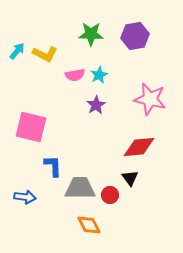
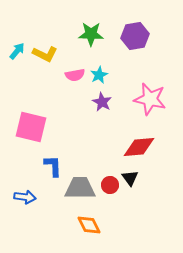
purple star: moved 6 px right, 3 px up; rotated 12 degrees counterclockwise
red circle: moved 10 px up
